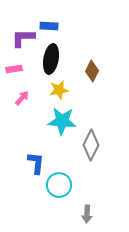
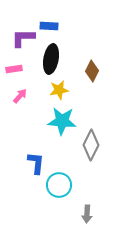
pink arrow: moved 2 px left, 2 px up
